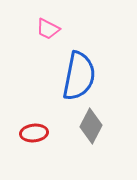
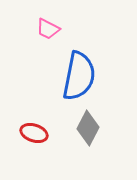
gray diamond: moved 3 px left, 2 px down
red ellipse: rotated 24 degrees clockwise
